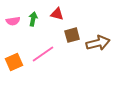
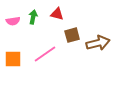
green arrow: moved 2 px up
pink line: moved 2 px right
orange square: moved 1 px left, 3 px up; rotated 24 degrees clockwise
